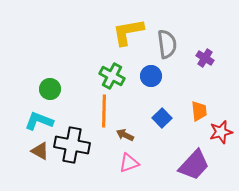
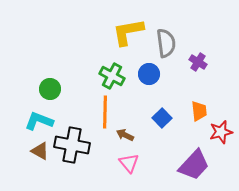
gray semicircle: moved 1 px left, 1 px up
purple cross: moved 7 px left, 4 px down
blue circle: moved 2 px left, 2 px up
orange line: moved 1 px right, 1 px down
pink triangle: rotated 50 degrees counterclockwise
